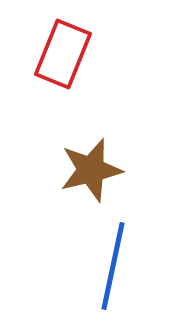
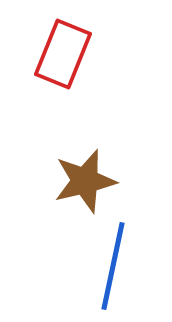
brown star: moved 6 px left, 11 px down
